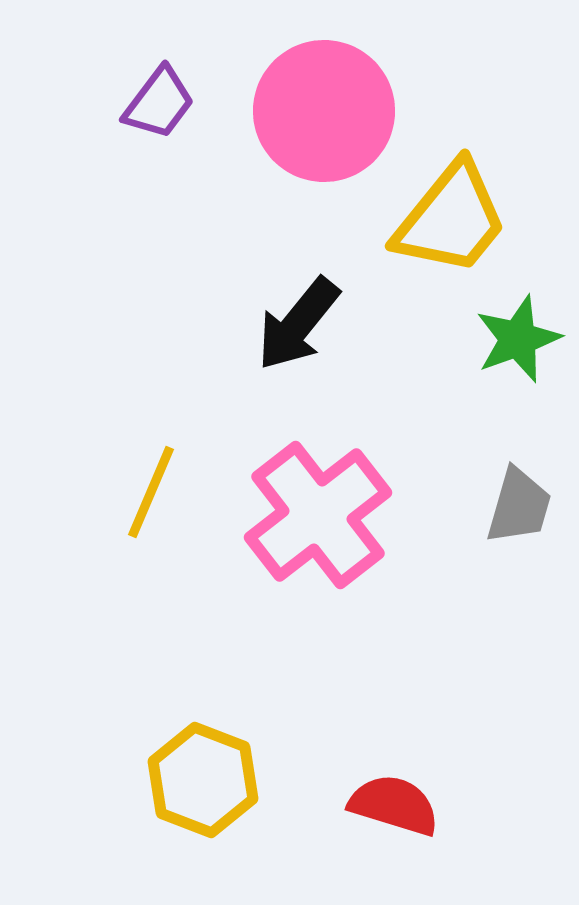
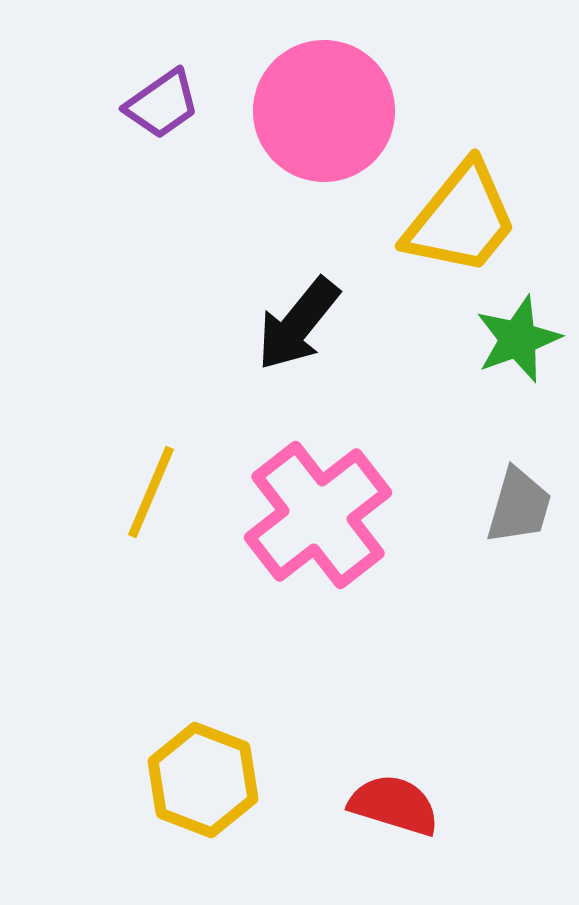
purple trapezoid: moved 3 px right, 1 px down; rotated 18 degrees clockwise
yellow trapezoid: moved 10 px right
